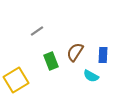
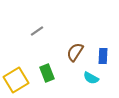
blue rectangle: moved 1 px down
green rectangle: moved 4 px left, 12 px down
cyan semicircle: moved 2 px down
